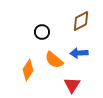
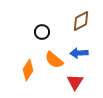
red triangle: moved 3 px right, 3 px up
